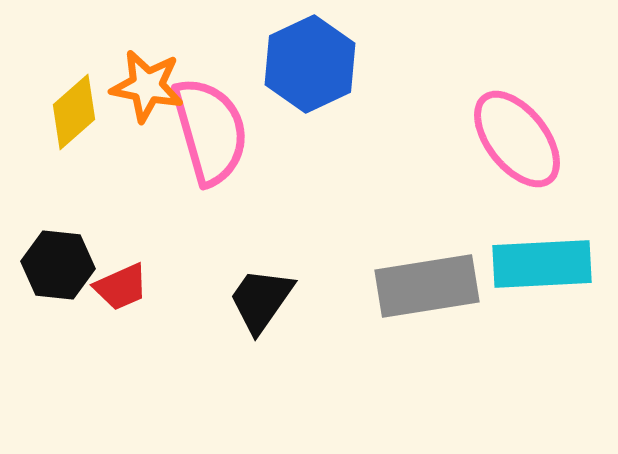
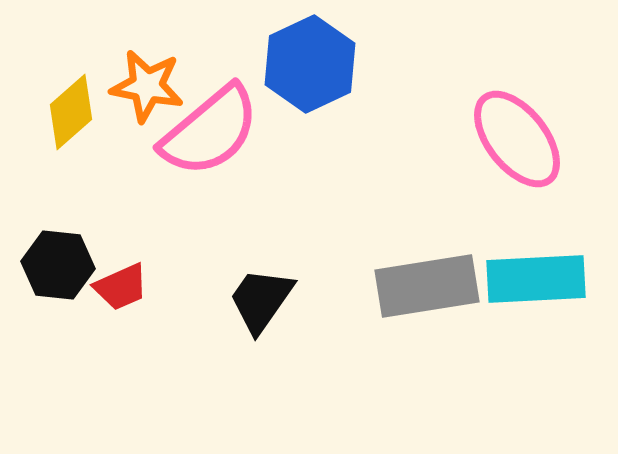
yellow diamond: moved 3 px left
pink semicircle: rotated 66 degrees clockwise
cyan rectangle: moved 6 px left, 15 px down
